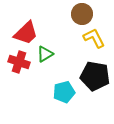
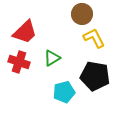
red trapezoid: moved 1 px left, 1 px up
green triangle: moved 7 px right, 4 px down
